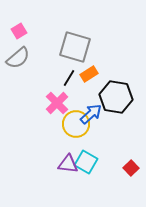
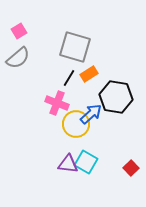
pink cross: rotated 25 degrees counterclockwise
